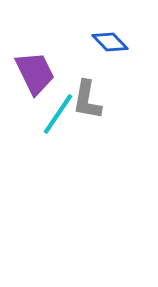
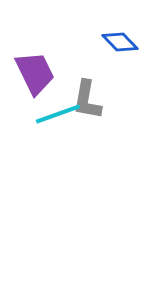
blue diamond: moved 10 px right
cyan line: rotated 36 degrees clockwise
